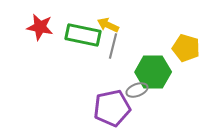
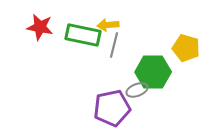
yellow arrow: rotated 30 degrees counterclockwise
gray line: moved 1 px right, 1 px up
